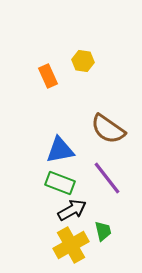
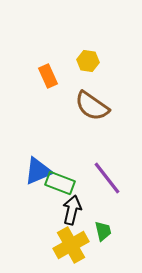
yellow hexagon: moved 5 px right
brown semicircle: moved 16 px left, 23 px up
blue triangle: moved 22 px left, 21 px down; rotated 12 degrees counterclockwise
black arrow: rotated 48 degrees counterclockwise
